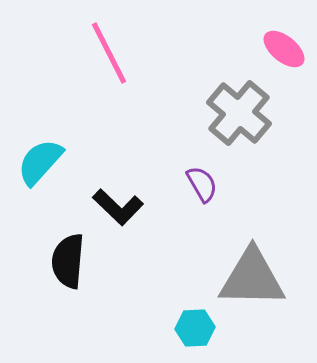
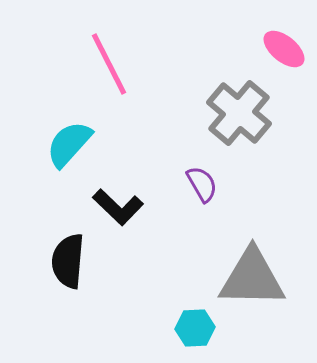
pink line: moved 11 px down
cyan semicircle: moved 29 px right, 18 px up
